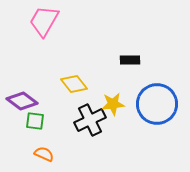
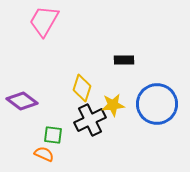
black rectangle: moved 6 px left
yellow diamond: moved 8 px right, 4 px down; rotated 56 degrees clockwise
yellow star: moved 1 px down
green square: moved 18 px right, 14 px down
